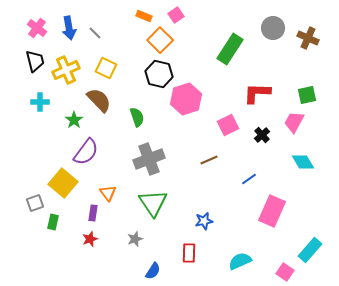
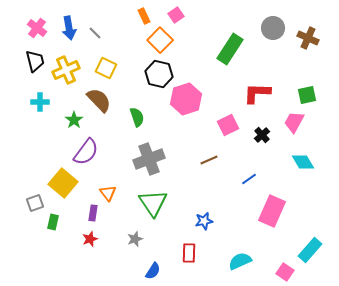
orange rectangle at (144, 16): rotated 42 degrees clockwise
